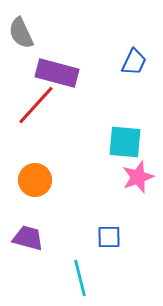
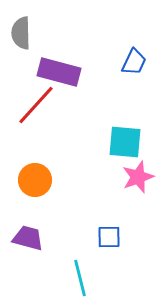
gray semicircle: rotated 24 degrees clockwise
purple rectangle: moved 2 px right, 1 px up
